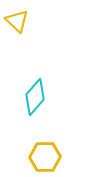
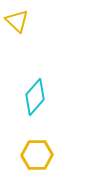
yellow hexagon: moved 8 px left, 2 px up
